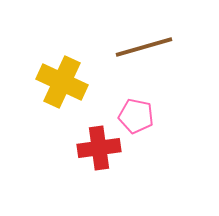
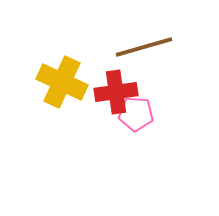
pink pentagon: moved 2 px up; rotated 8 degrees counterclockwise
red cross: moved 17 px right, 56 px up
